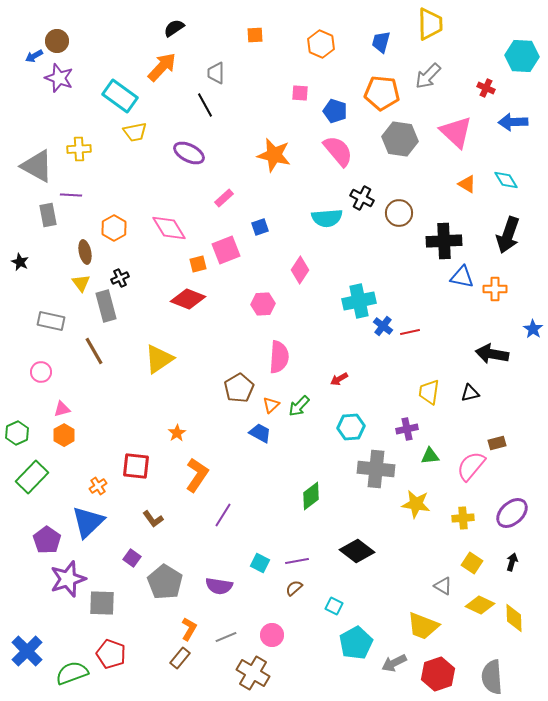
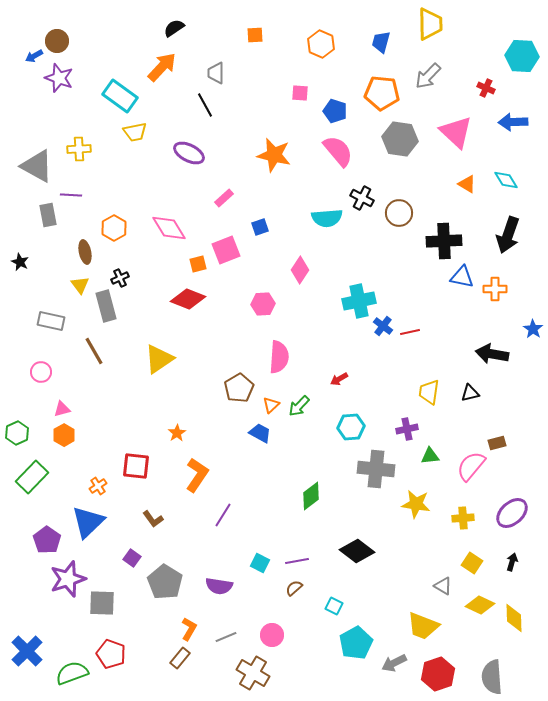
yellow triangle at (81, 283): moved 1 px left, 2 px down
